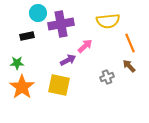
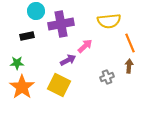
cyan circle: moved 2 px left, 2 px up
yellow semicircle: moved 1 px right
brown arrow: rotated 48 degrees clockwise
yellow square: rotated 15 degrees clockwise
